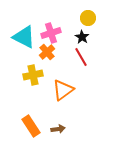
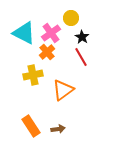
yellow circle: moved 17 px left
pink cross: rotated 18 degrees counterclockwise
cyan triangle: moved 4 px up
